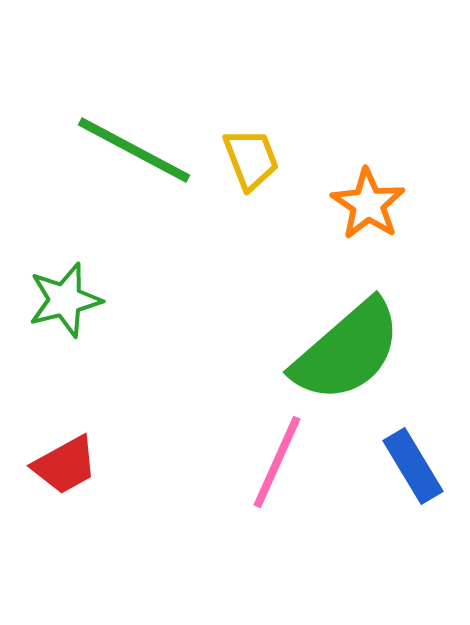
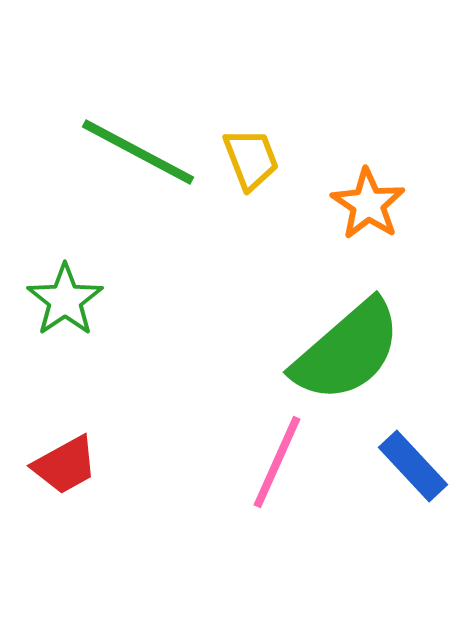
green line: moved 4 px right, 2 px down
green star: rotated 20 degrees counterclockwise
blue rectangle: rotated 12 degrees counterclockwise
